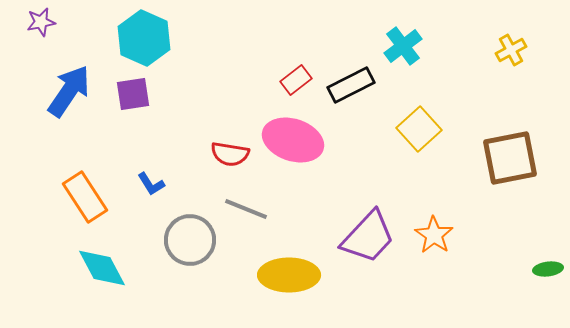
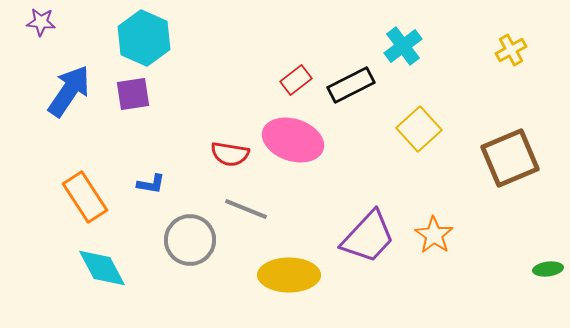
purple star: rotated 16 degrees clockwise
brown square: rotated 12 degrees counterclockwise
blue L-shape: rotated 48 degrees counterclockwise
